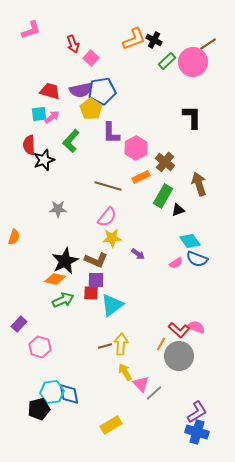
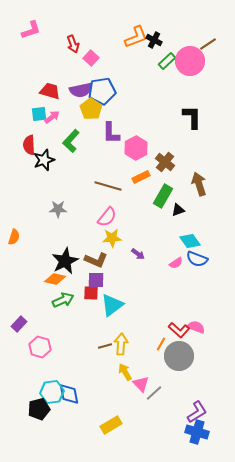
orange L-shape at (134, 39): moved 2 px right, 2 px up
pink circle at (193, 62): moved 3 px left, 1 px up
